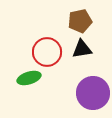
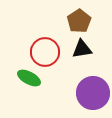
brown pentagon: moved 1 px left; rotated 20 degrees counterclockwise
red circle: moved 2 px left
green ellipse: rotated 45 degrees clockwise
